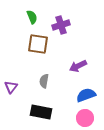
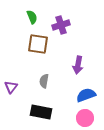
purple arrow: moved 1 px up; rotated 54 degrees counterclockwise
